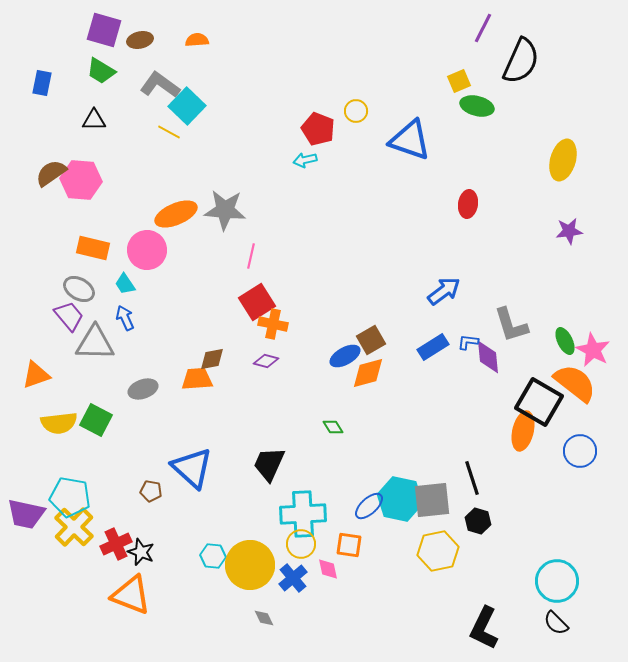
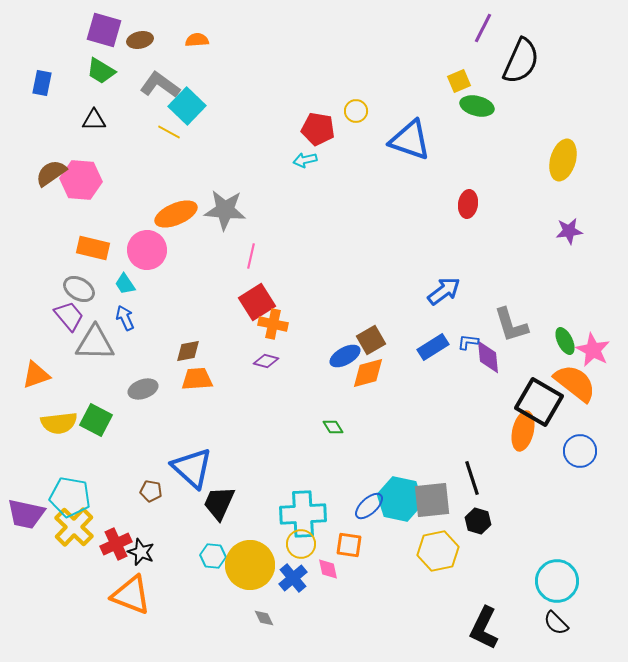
red pentagon at (318, 129): rotated 12 degrees counterclockwise
brown diamond at (212, 359): moved 24 px left, 8 px up
black trapezoid at (269, 464): moved 50 px left, 39 px down
